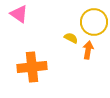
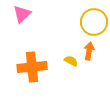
pink triangle: moved 3 px right; rotated 42 degrees clockwise
yellow semicircle: moved 23 px down
orange arrow: moved 1 px right, 1 px down
